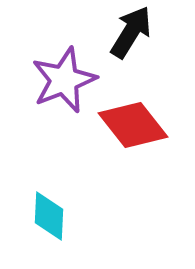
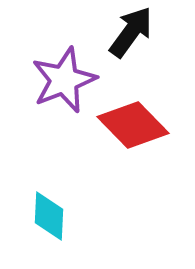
black arrow: rotated 4 degrees clockwise
red diamond: rotated 6 degrees counterclockwise
